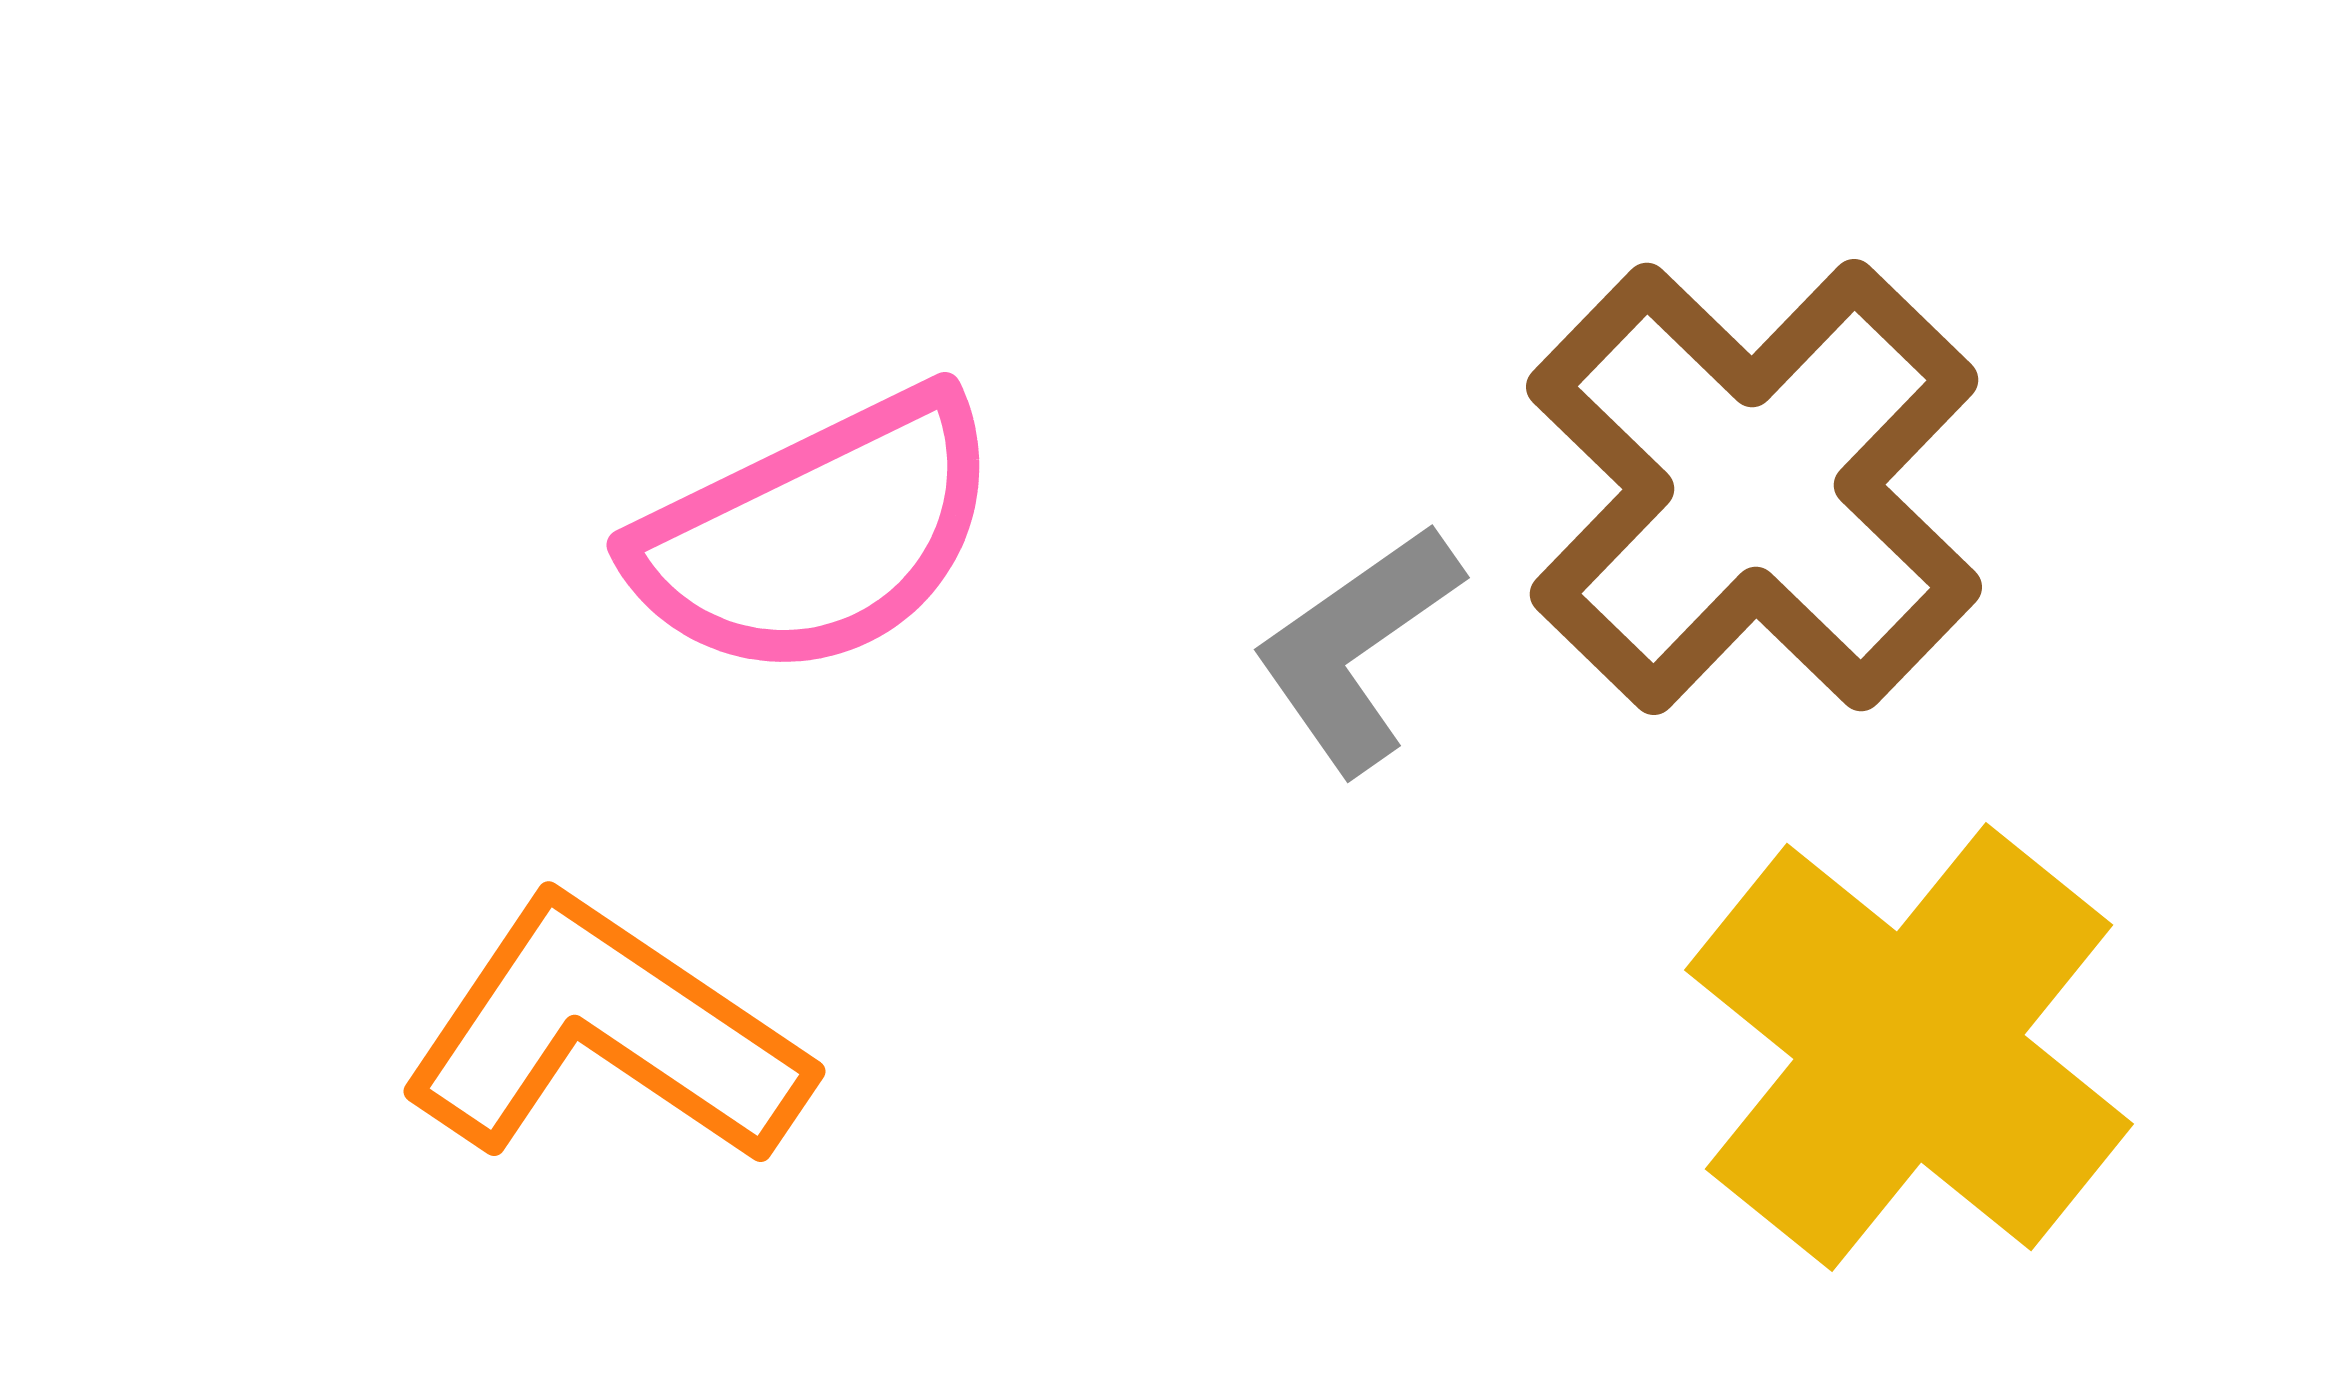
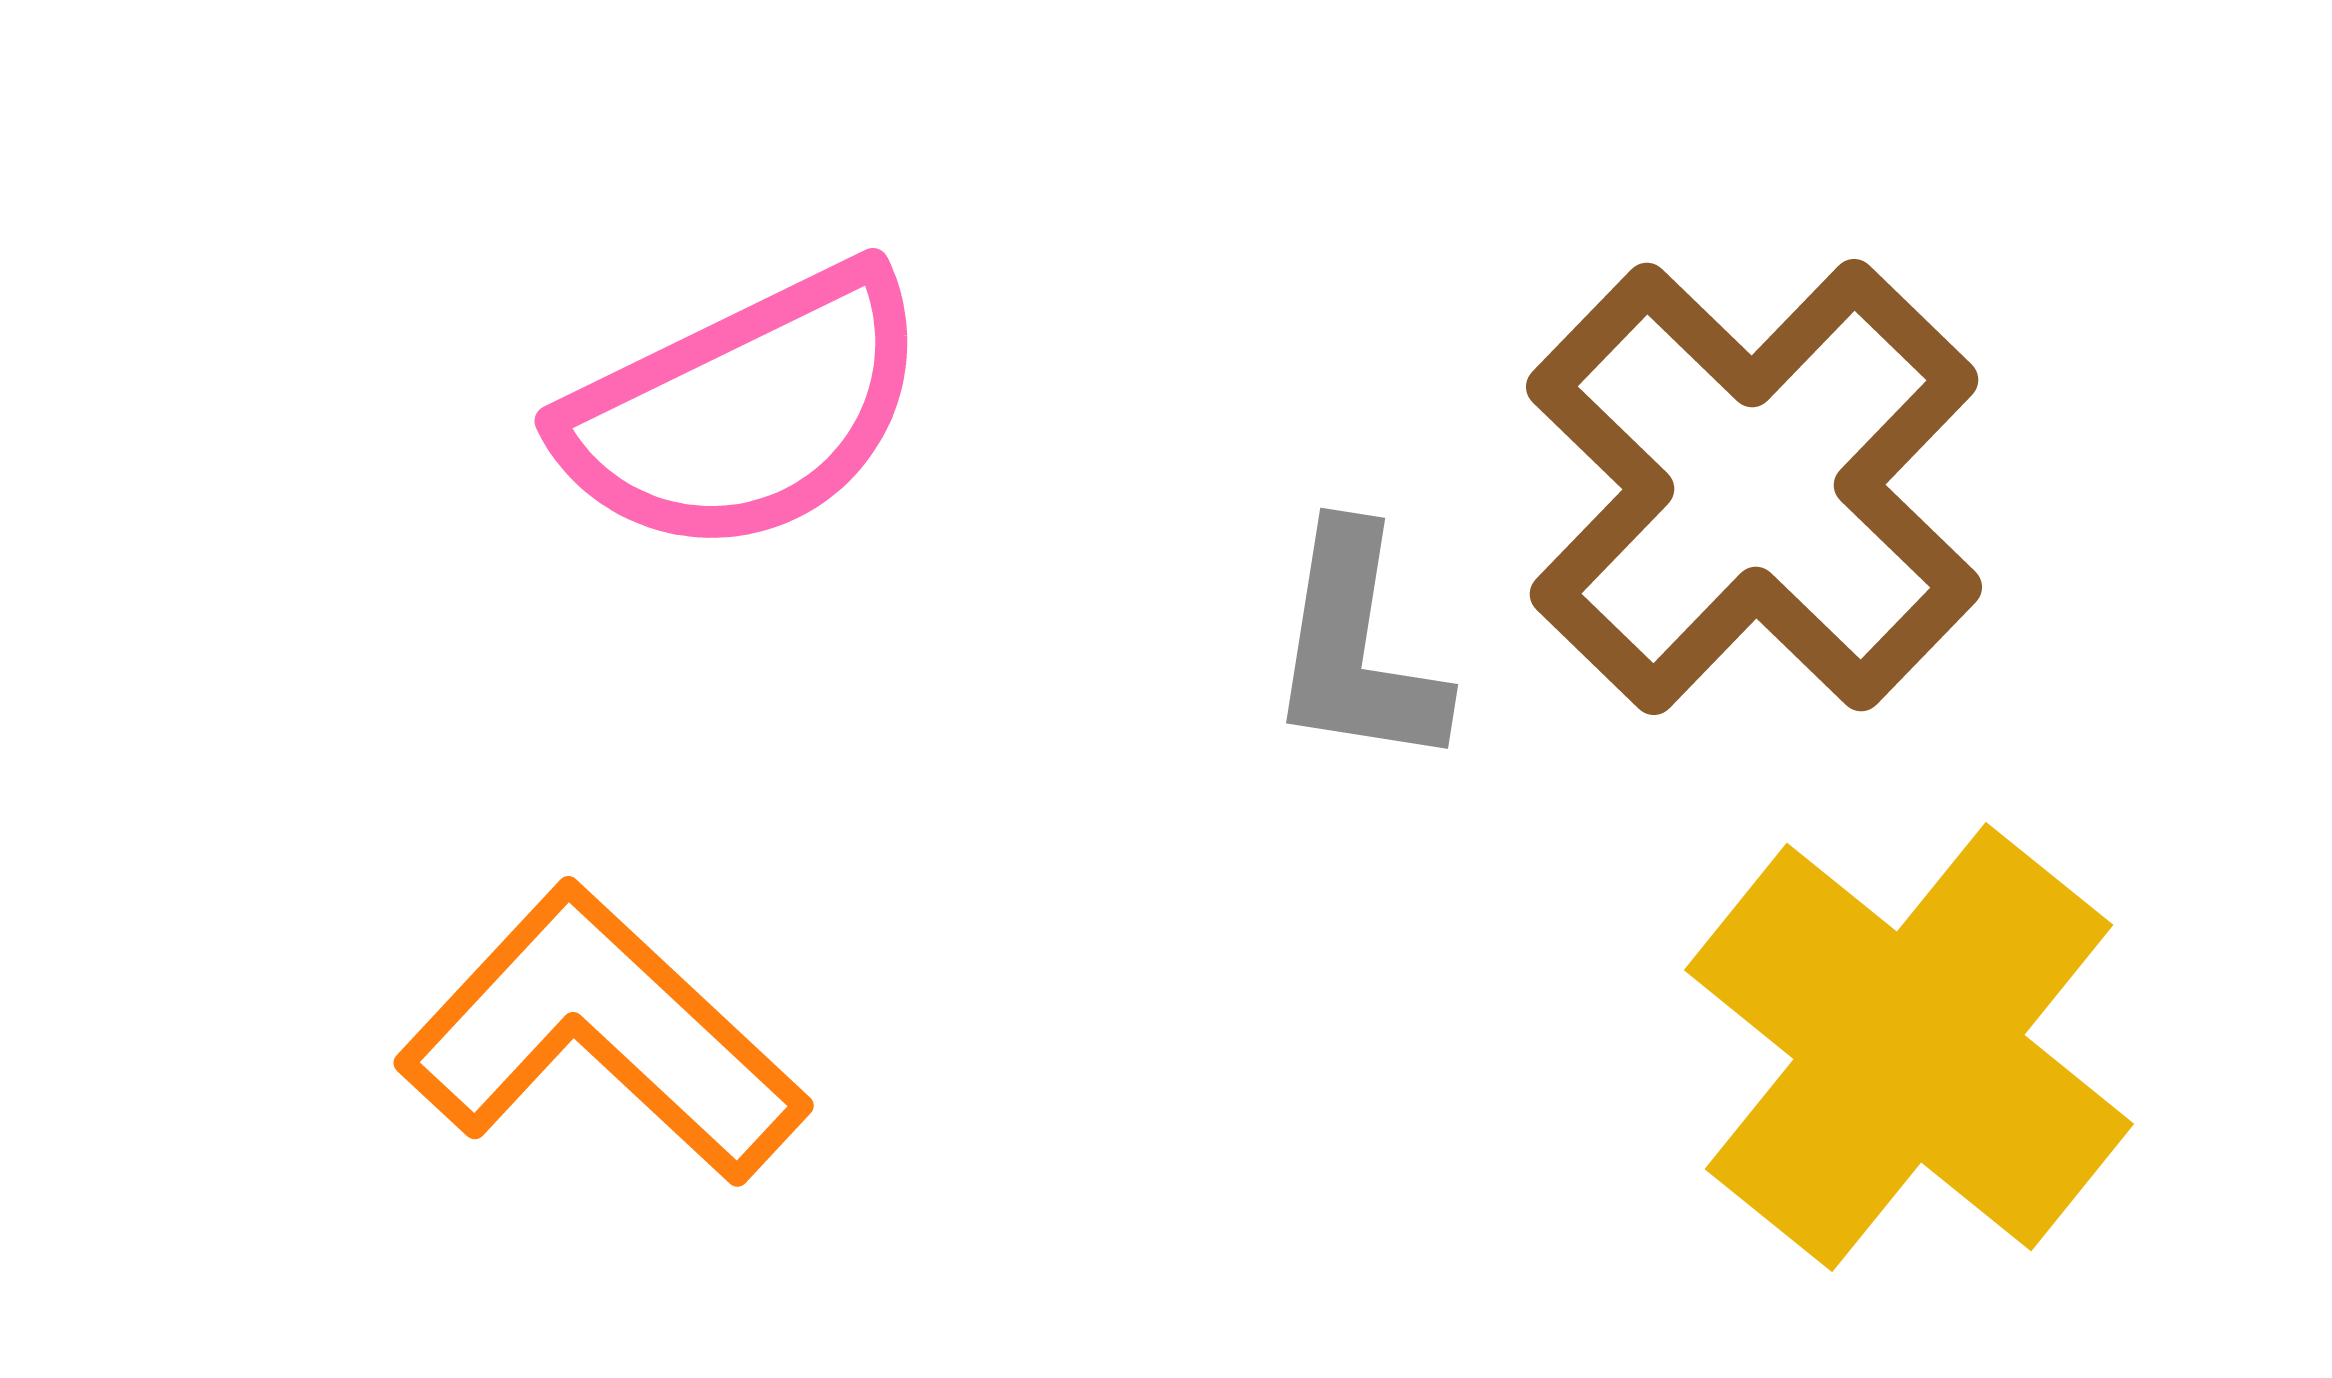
pink semicircle: moved 72 px left, 124 px up
gray L-shape: rotated 46 degrees counterclockwise
orange L-shape: moved 3 px left, 2 px down; rotated 9 degrees clockwise
